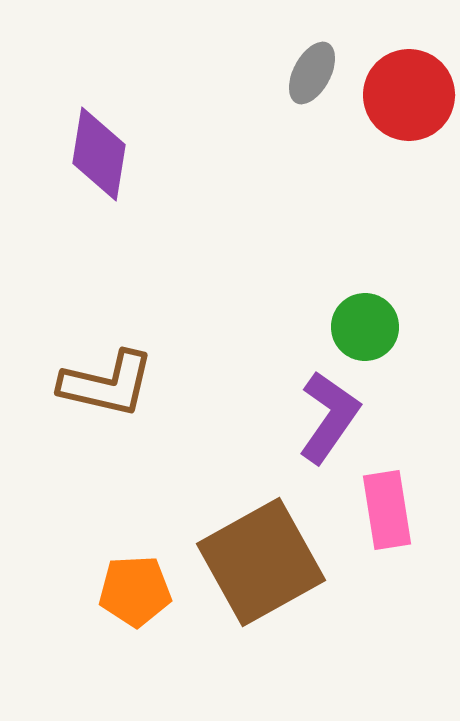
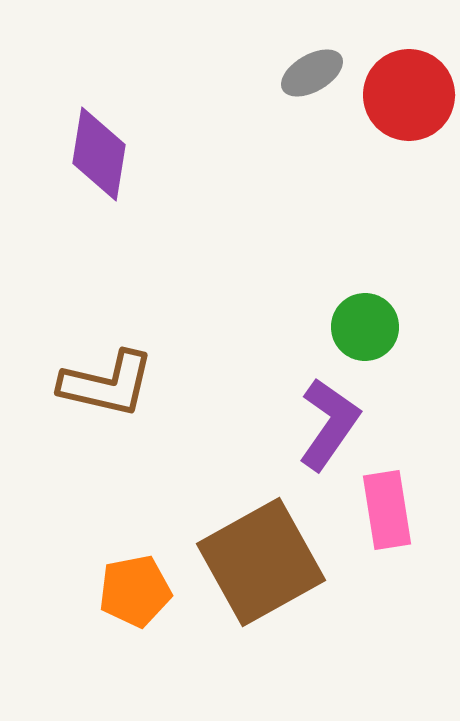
gray ellipse: rotated 32 degrees clockwise
purple L-shape: moved 7 px down
orange pentagon: rotated 8 degrees counterclockwise
